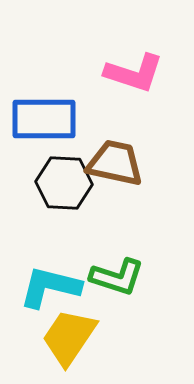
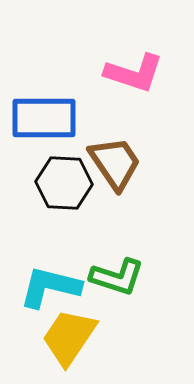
blue rectangle: moved 1 px up
brown trapezoid: rotated 44 degrees clockwise
